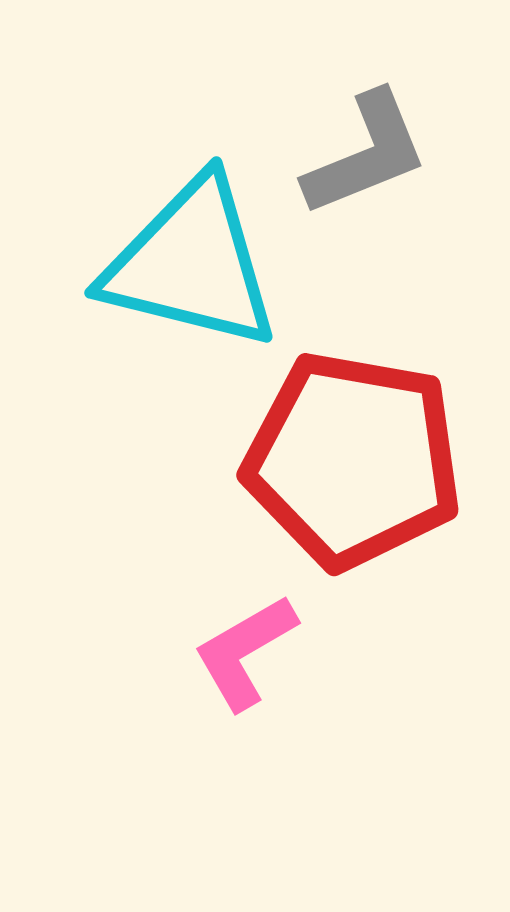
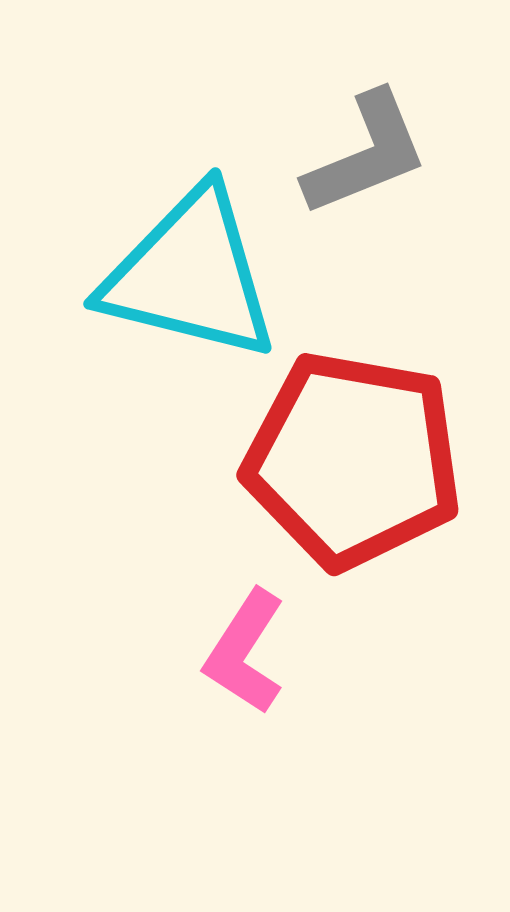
cyan triangle: moved 1 px left, 11 px down
pink L-shape: rotated 27 degrees counterclockwise
